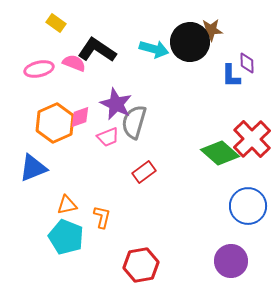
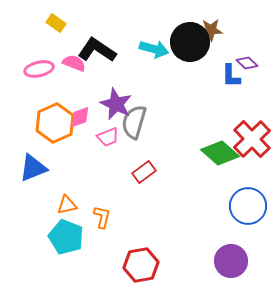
purple diamond: rotated 45 degrees counterclockwise
